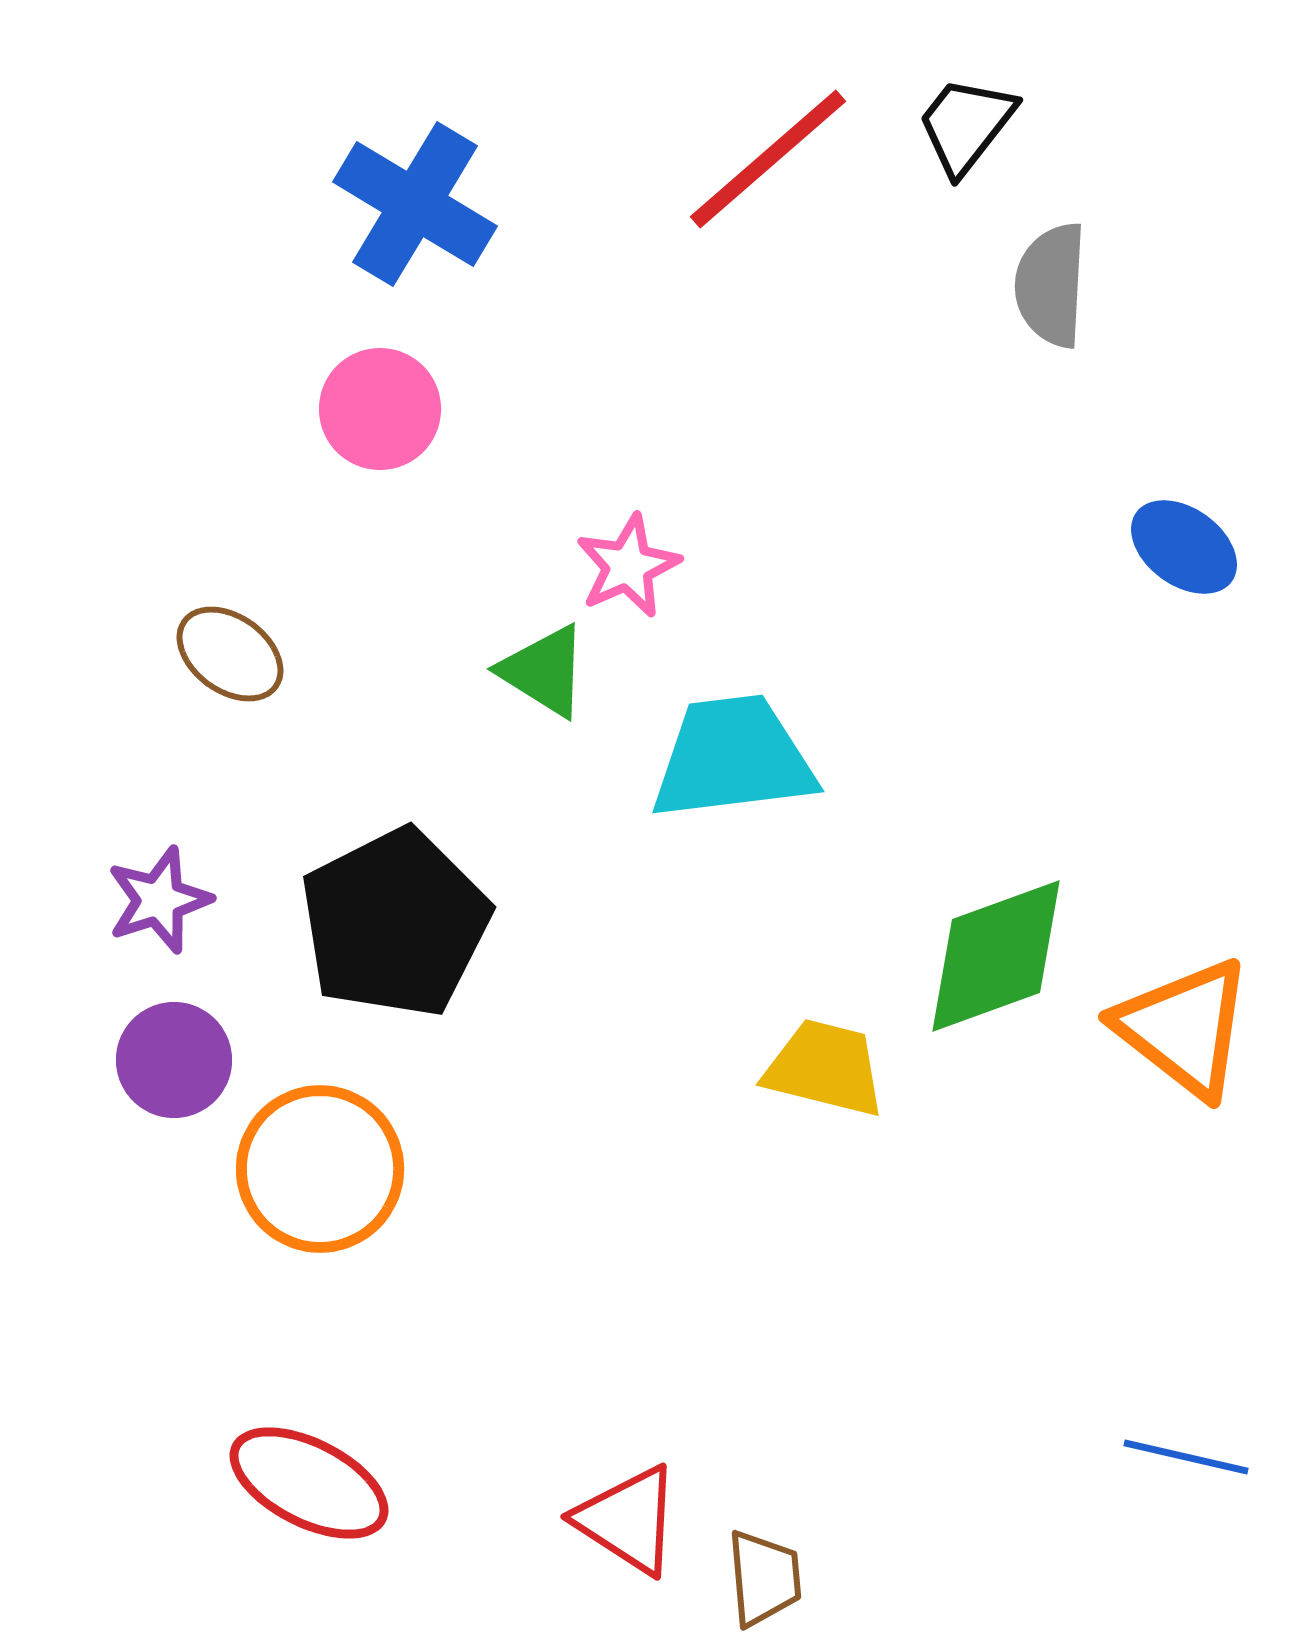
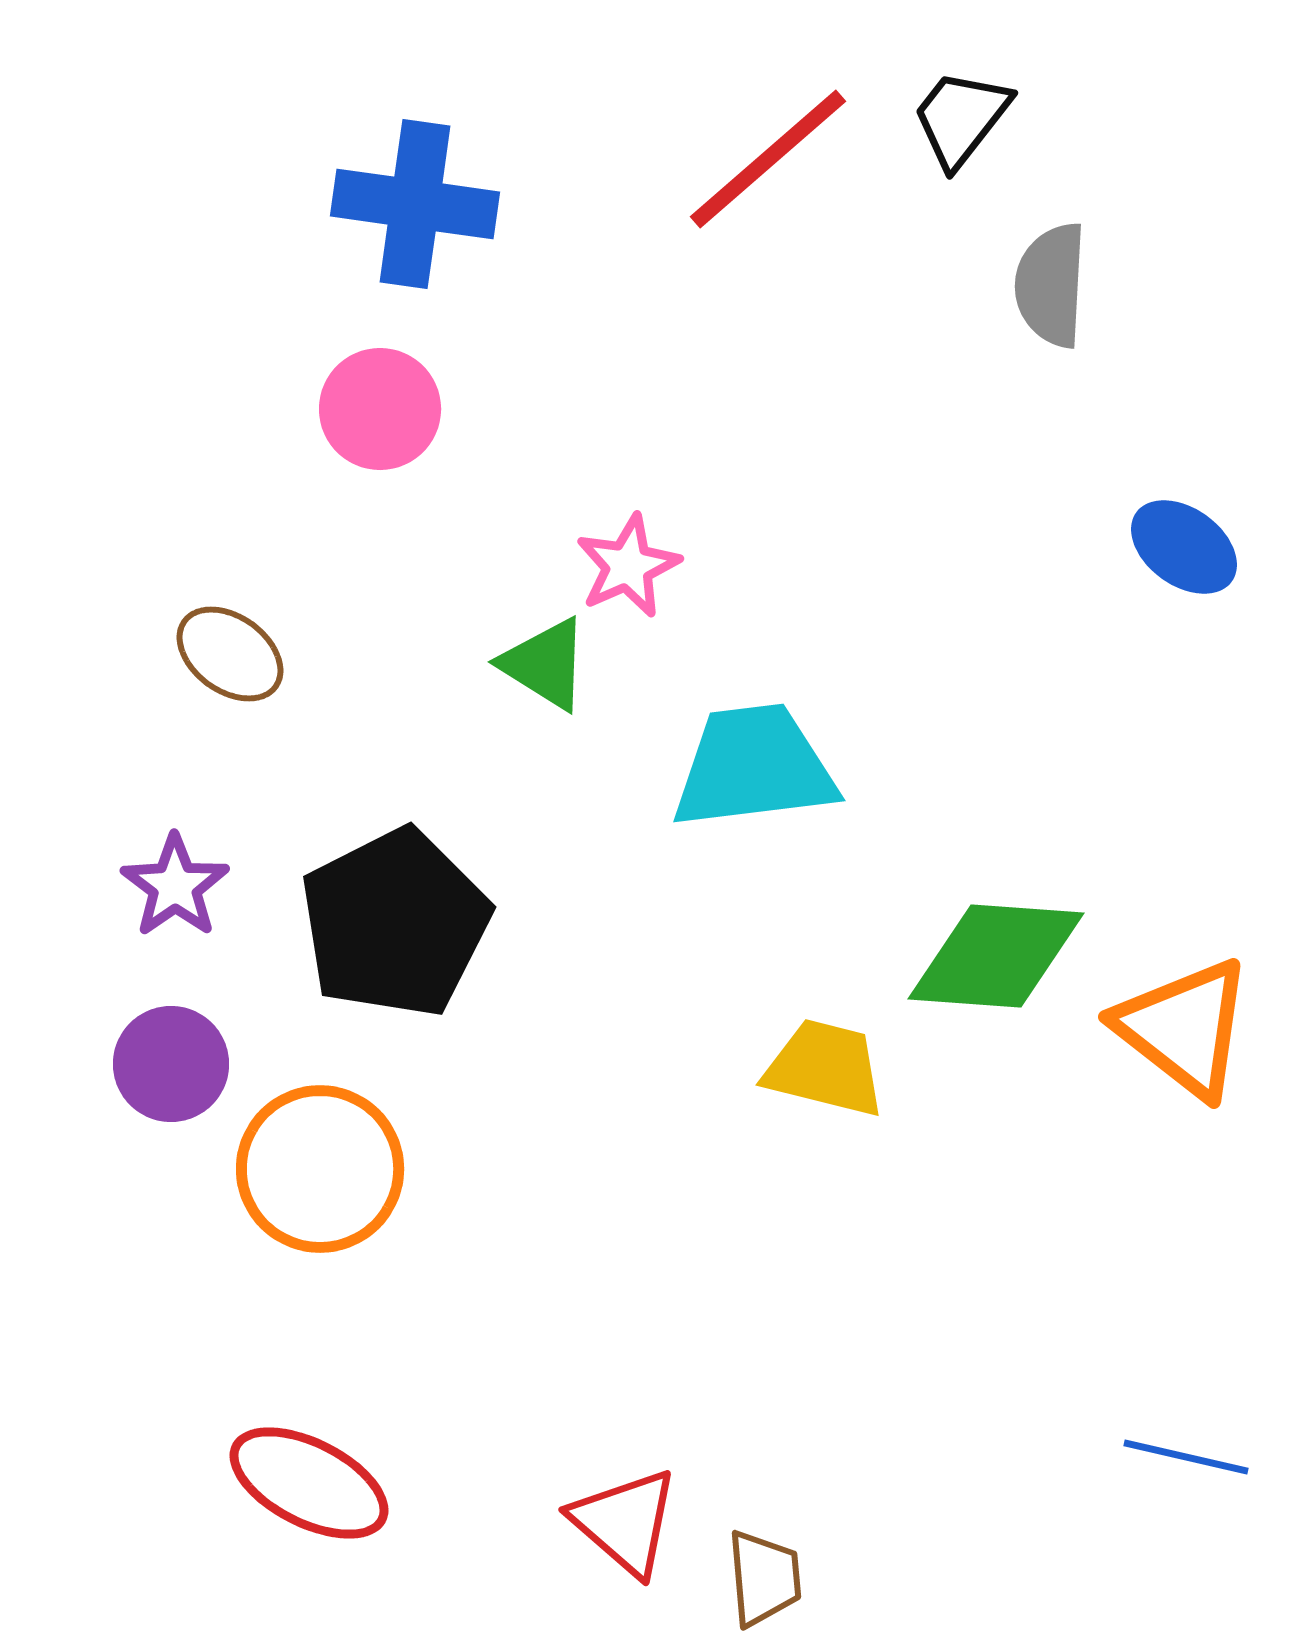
black trapezoid: moved 5 px left, 7 px up
blue cross: rotated 23 degrees counterclockwise
green triangle: moved 1 px right, 7 px up
cyan trapezoid: moved 21 px right, 9 px down
purple star: moved 16 px right, 14 px up; rotated 17 degrees counterclockwise
green diamond: rotated 24 degrees clockwise
purple circle: moved 3 px left, 4 px down
red triangle: moved 3 px left, 2 px down; rotated 8 degrees clockwise
